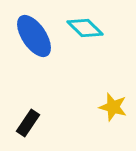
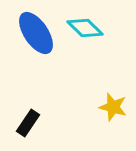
blue ellipse: moved 2 px right, 3 px up
